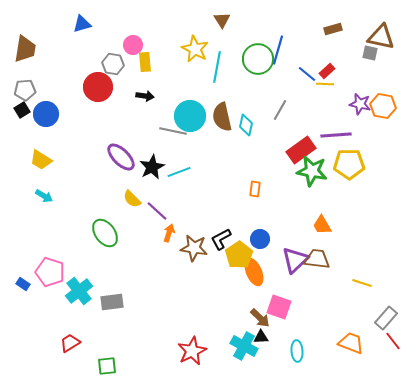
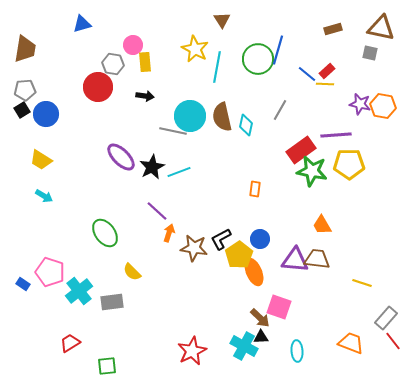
brown triangle at (381, 37): moved 9 px up
yellow semicircle at (132, 199): moved 73 px down
purple triangle at (295, 260): rotated 48 degrees clockwise
